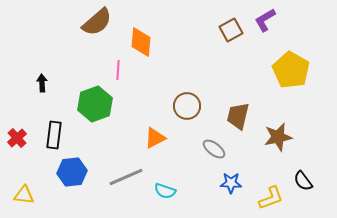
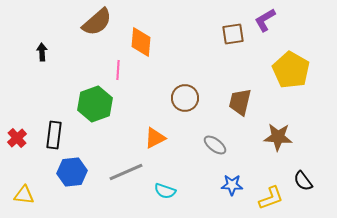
brown square: moved 2 px right, 4 px down; rotated 20 degrees clockwise
black arrow: moved 31 px up
brown circle: moved 2 px left, 8 px up
brown trapezoid: moved 2 px right, 14 px up
brown star: rotated 16 degrees clockwise
gray ellipse: moved 1 px right, 4 px up
gray line: moved 5 px up
blue star: moved 1 px right, 2 px down
